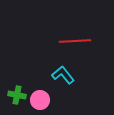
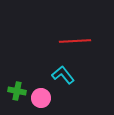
green cross: moved 4 px up
pink circle: moved 1 px right, 2 px up
